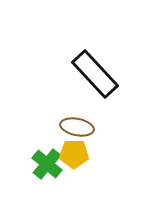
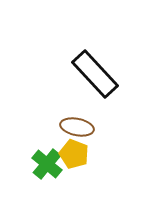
yellow pentagon: rotated 20 degrees clockwise
